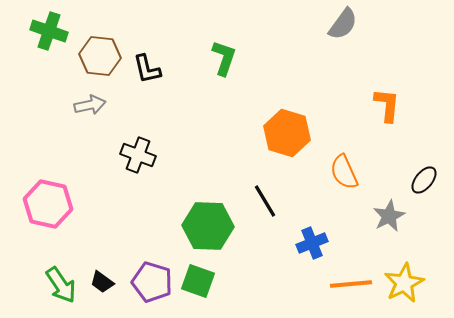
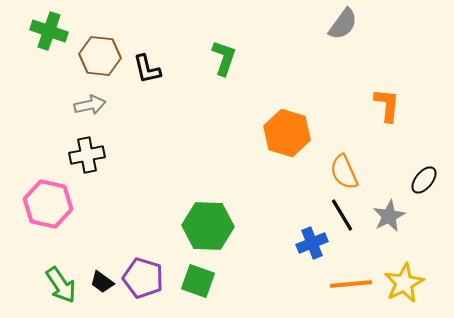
black cross: moved 51 px left; rotated 32 degrees counterclockwise
black line: moved 77 px right, 14 px down
purple pentagon: moved 9 px left, 4 px up
